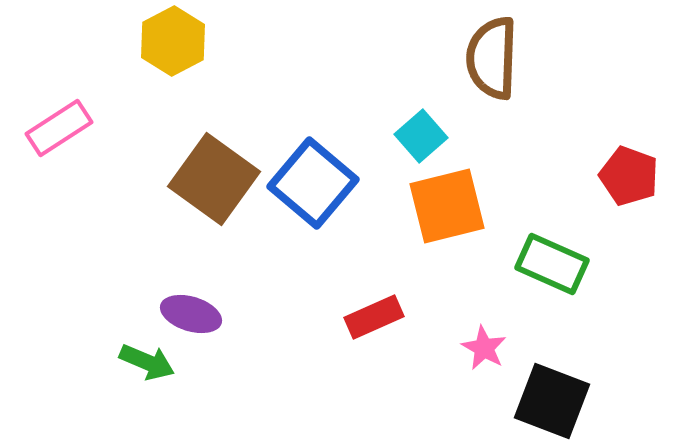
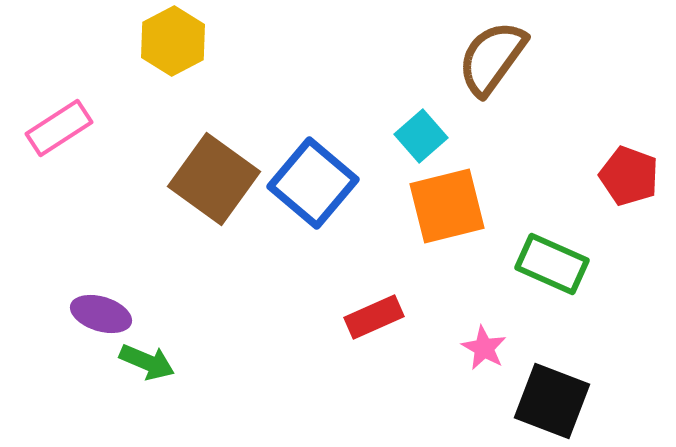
brown semicircle: rotated 34 degrees clockwise
purple ellipse: moved 90 px left
